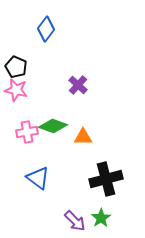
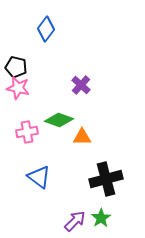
black pentagon: rotated 10 degrees counterclockwise
purple cross: moved 3 px right
pink star: moved 2 px right, 2 px up
green diamond: moved 6 px right, 6 px up
orange triangle: moved 1 px left
blue triangle: moved 1 px right, 1 px up
purple arrow: rotated 90 degrees counterclockwise
